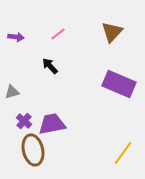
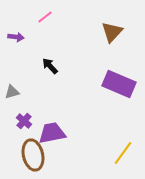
pink line: moved 13 px left, 17 px up
purple trapezoid: moved 9 px down
brown ellipse: moved 5 px down
